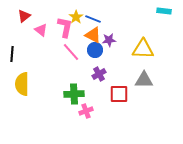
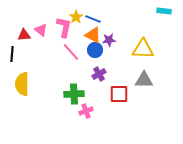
red triangle: moved 19 px down; rotated 32 degrees clockwise
pink L-shape: moved 1 px left
